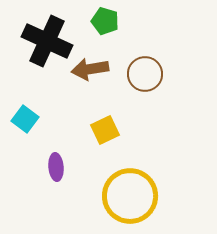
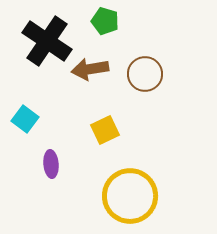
black cross: rotated 9 degrees clockwise
purple ellipse: moved 5 px left, 3 px up
